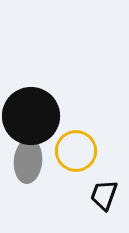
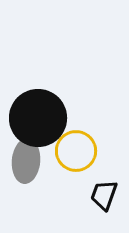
black circle: moved 7 px right, 2 px down
gray ellipse: moved 2 px left
